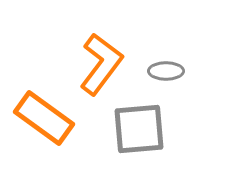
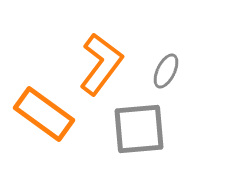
gray ellipse: rotated 64 degrees counterclockwise
orange rectangle: moved 4 px up
